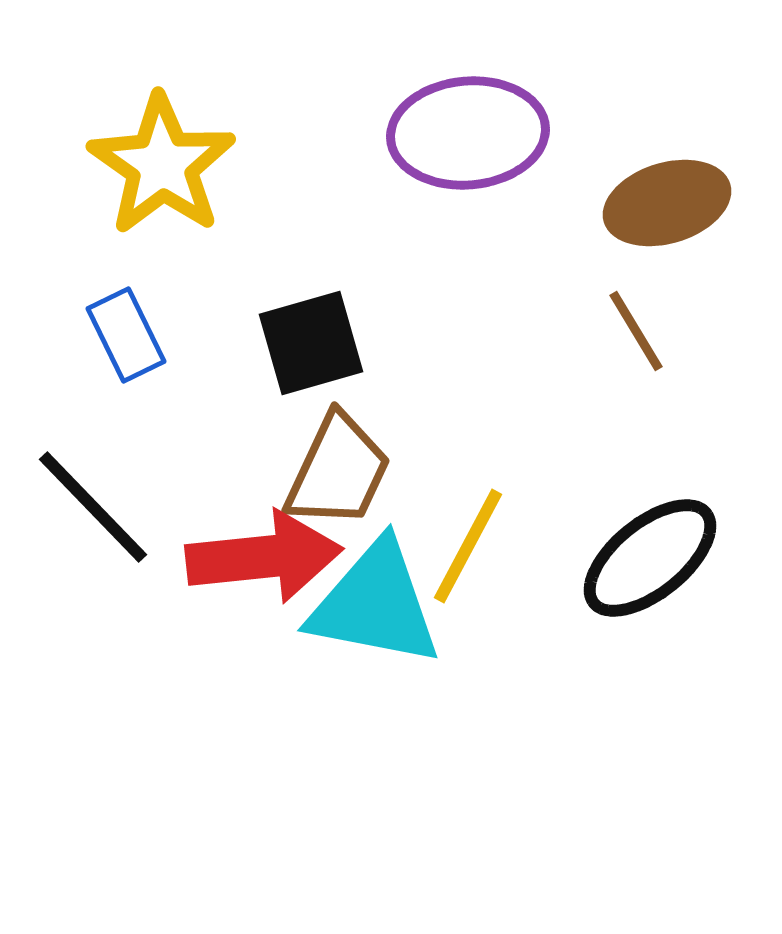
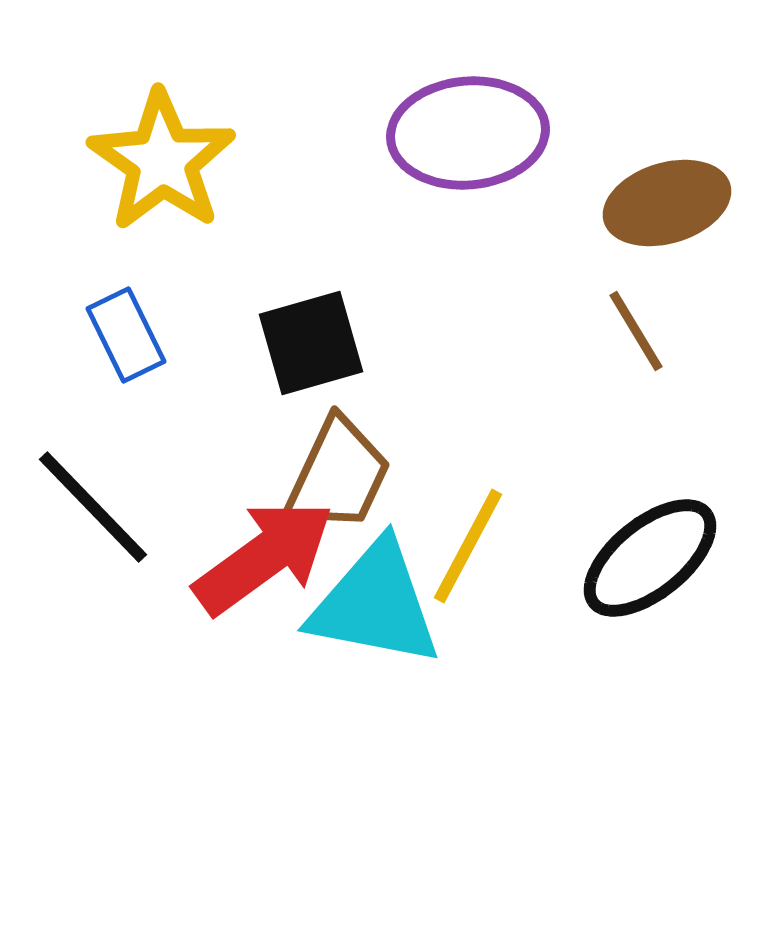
yellow star: moved 4 px up
brown trapezoid: moved 4 px down
red arrow: rotated 30 degrees counterclockwise
